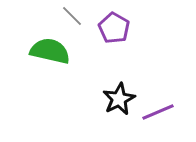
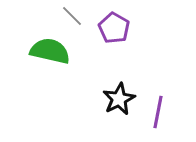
purple line: rotated 56 degrees counterclockwise
